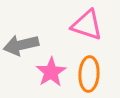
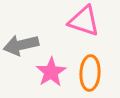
pink triangle: moved 3 px left, 4 px up
orange ellipse: moved 1 px right, 1 px up
